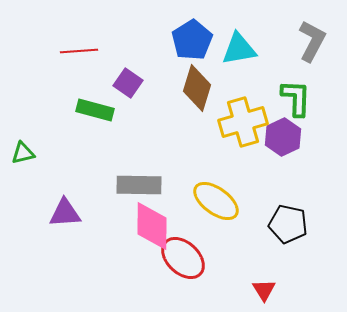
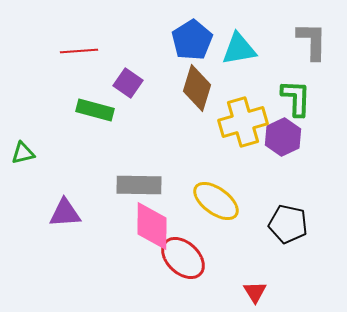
gray L-shape: rotated 27 degrees counterclockwise
red triangle: moved 9 px left, 2 px down
